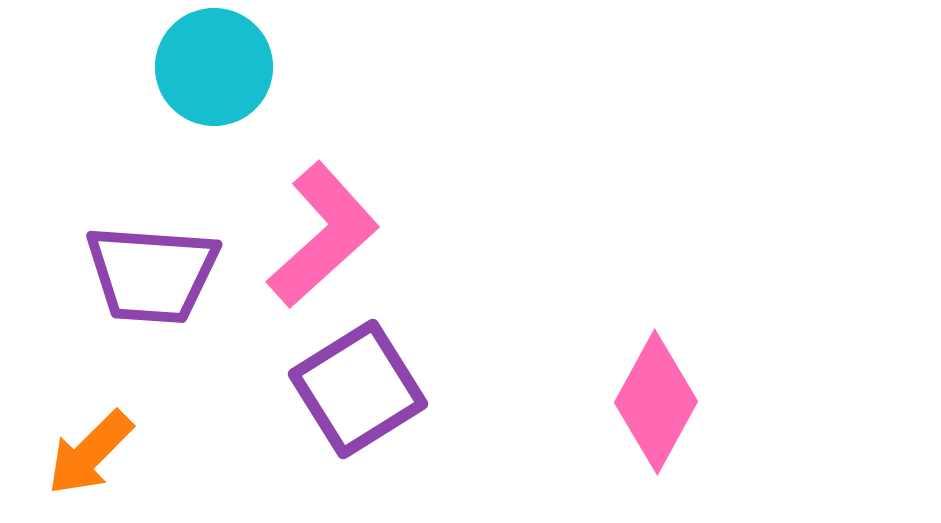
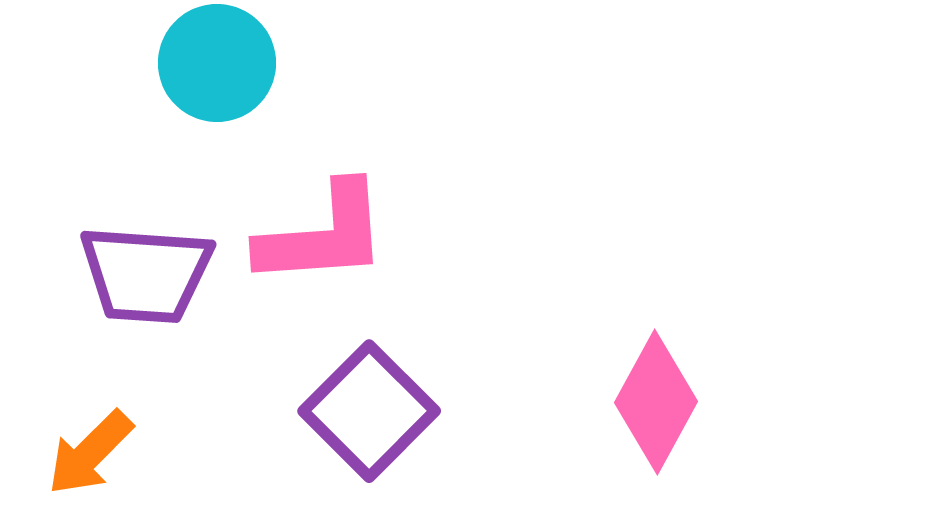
cyan circle: moved 3 px right, 4 px up
pink L-shape: rotated 38 degrees clockwise
purple trapezoid: moved 6 px left
purple square: moved 11 px right, 22 px down; rotated 13 degrees counterclockwise
